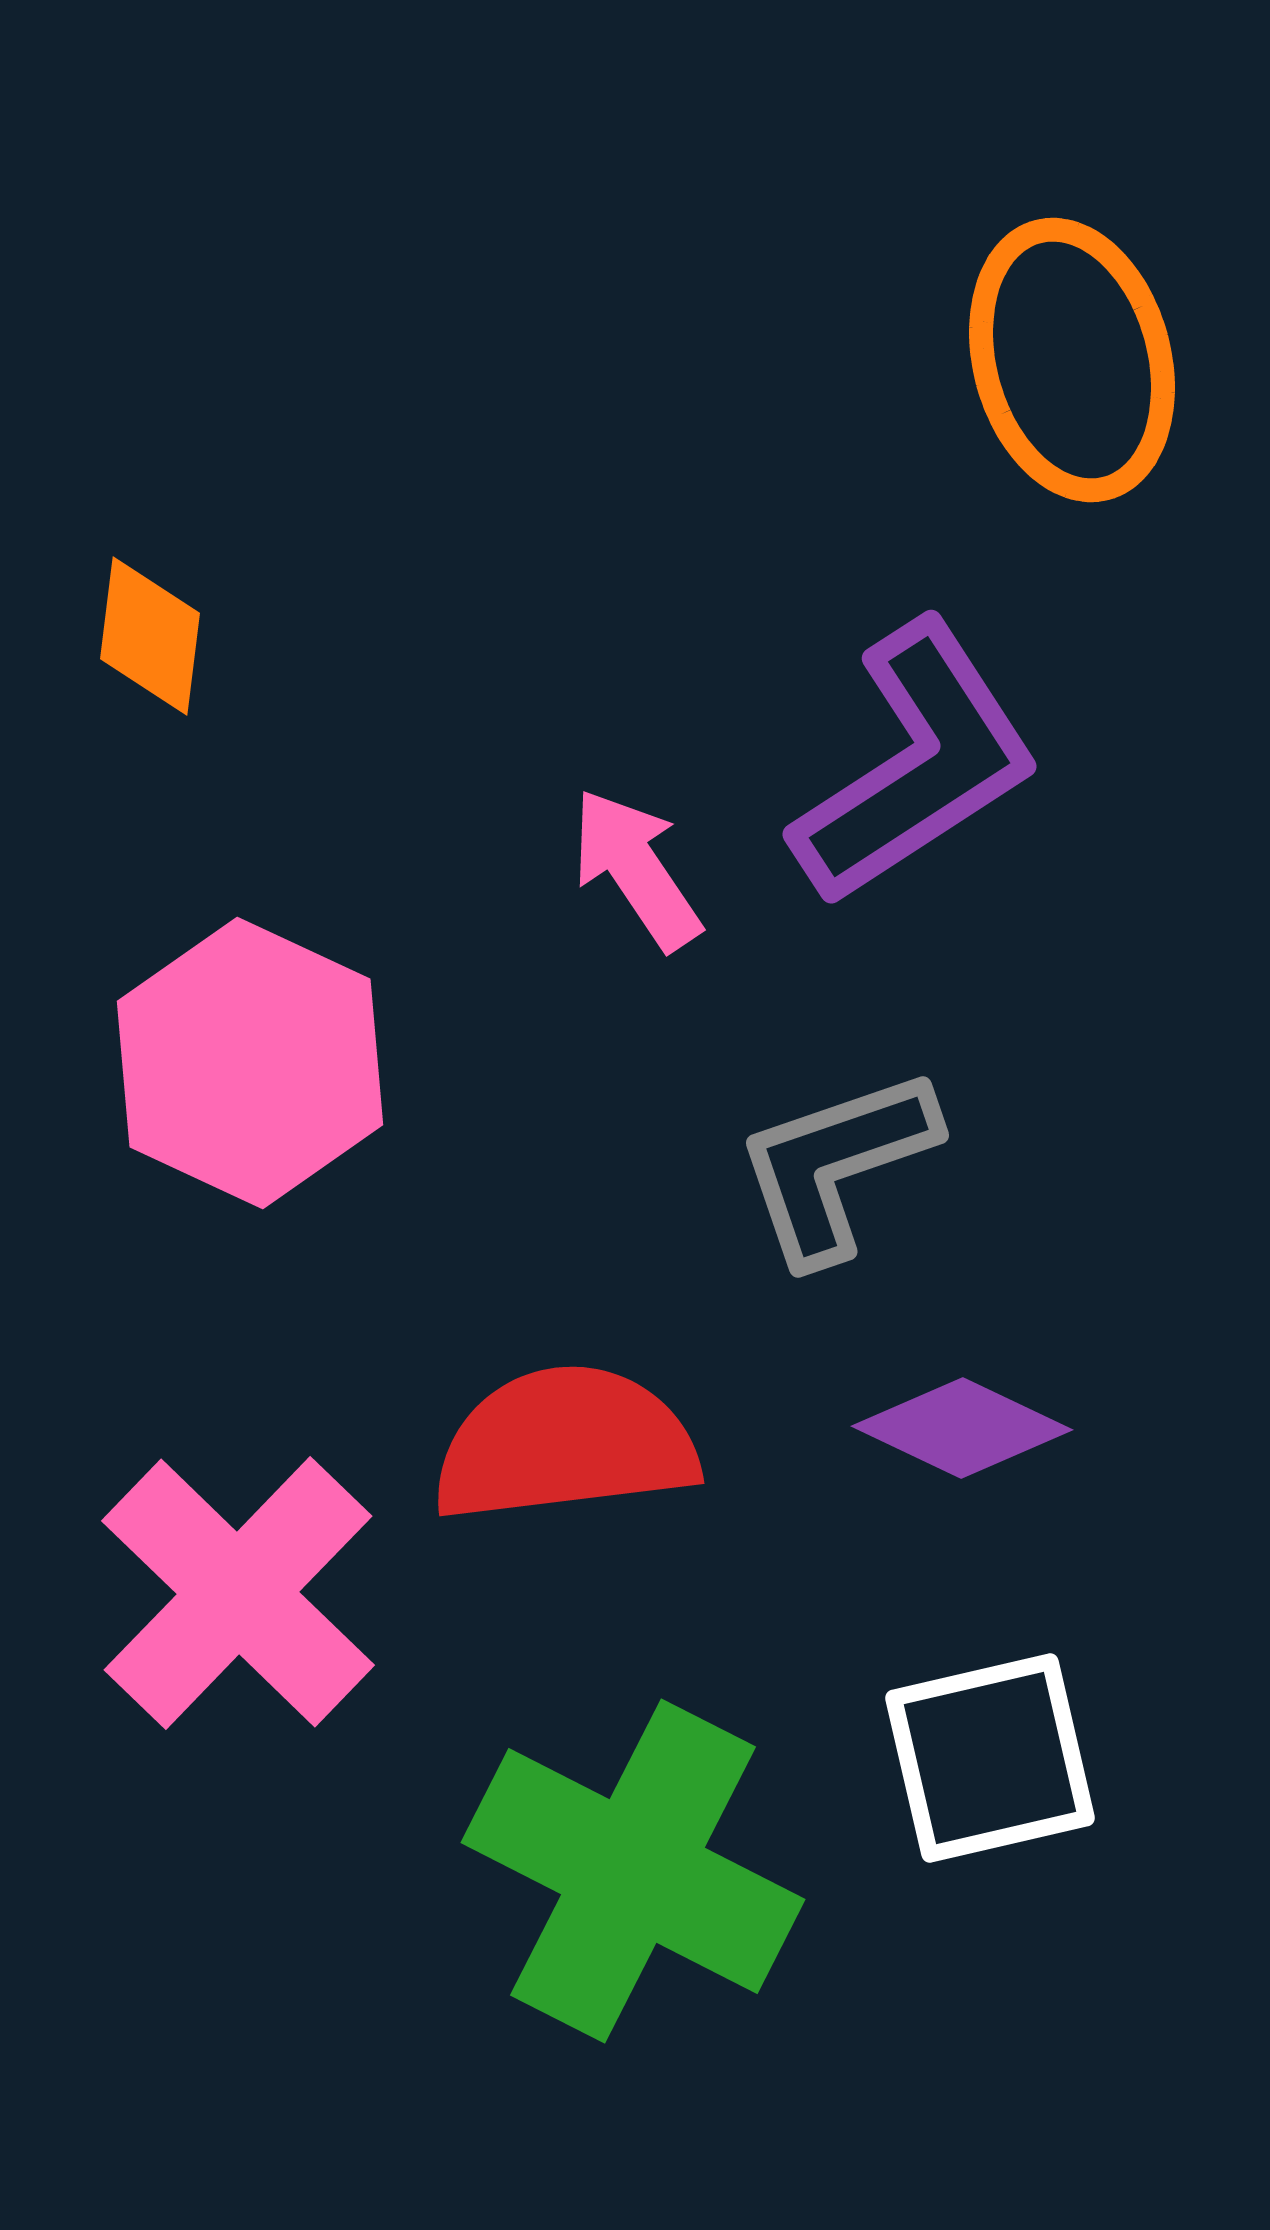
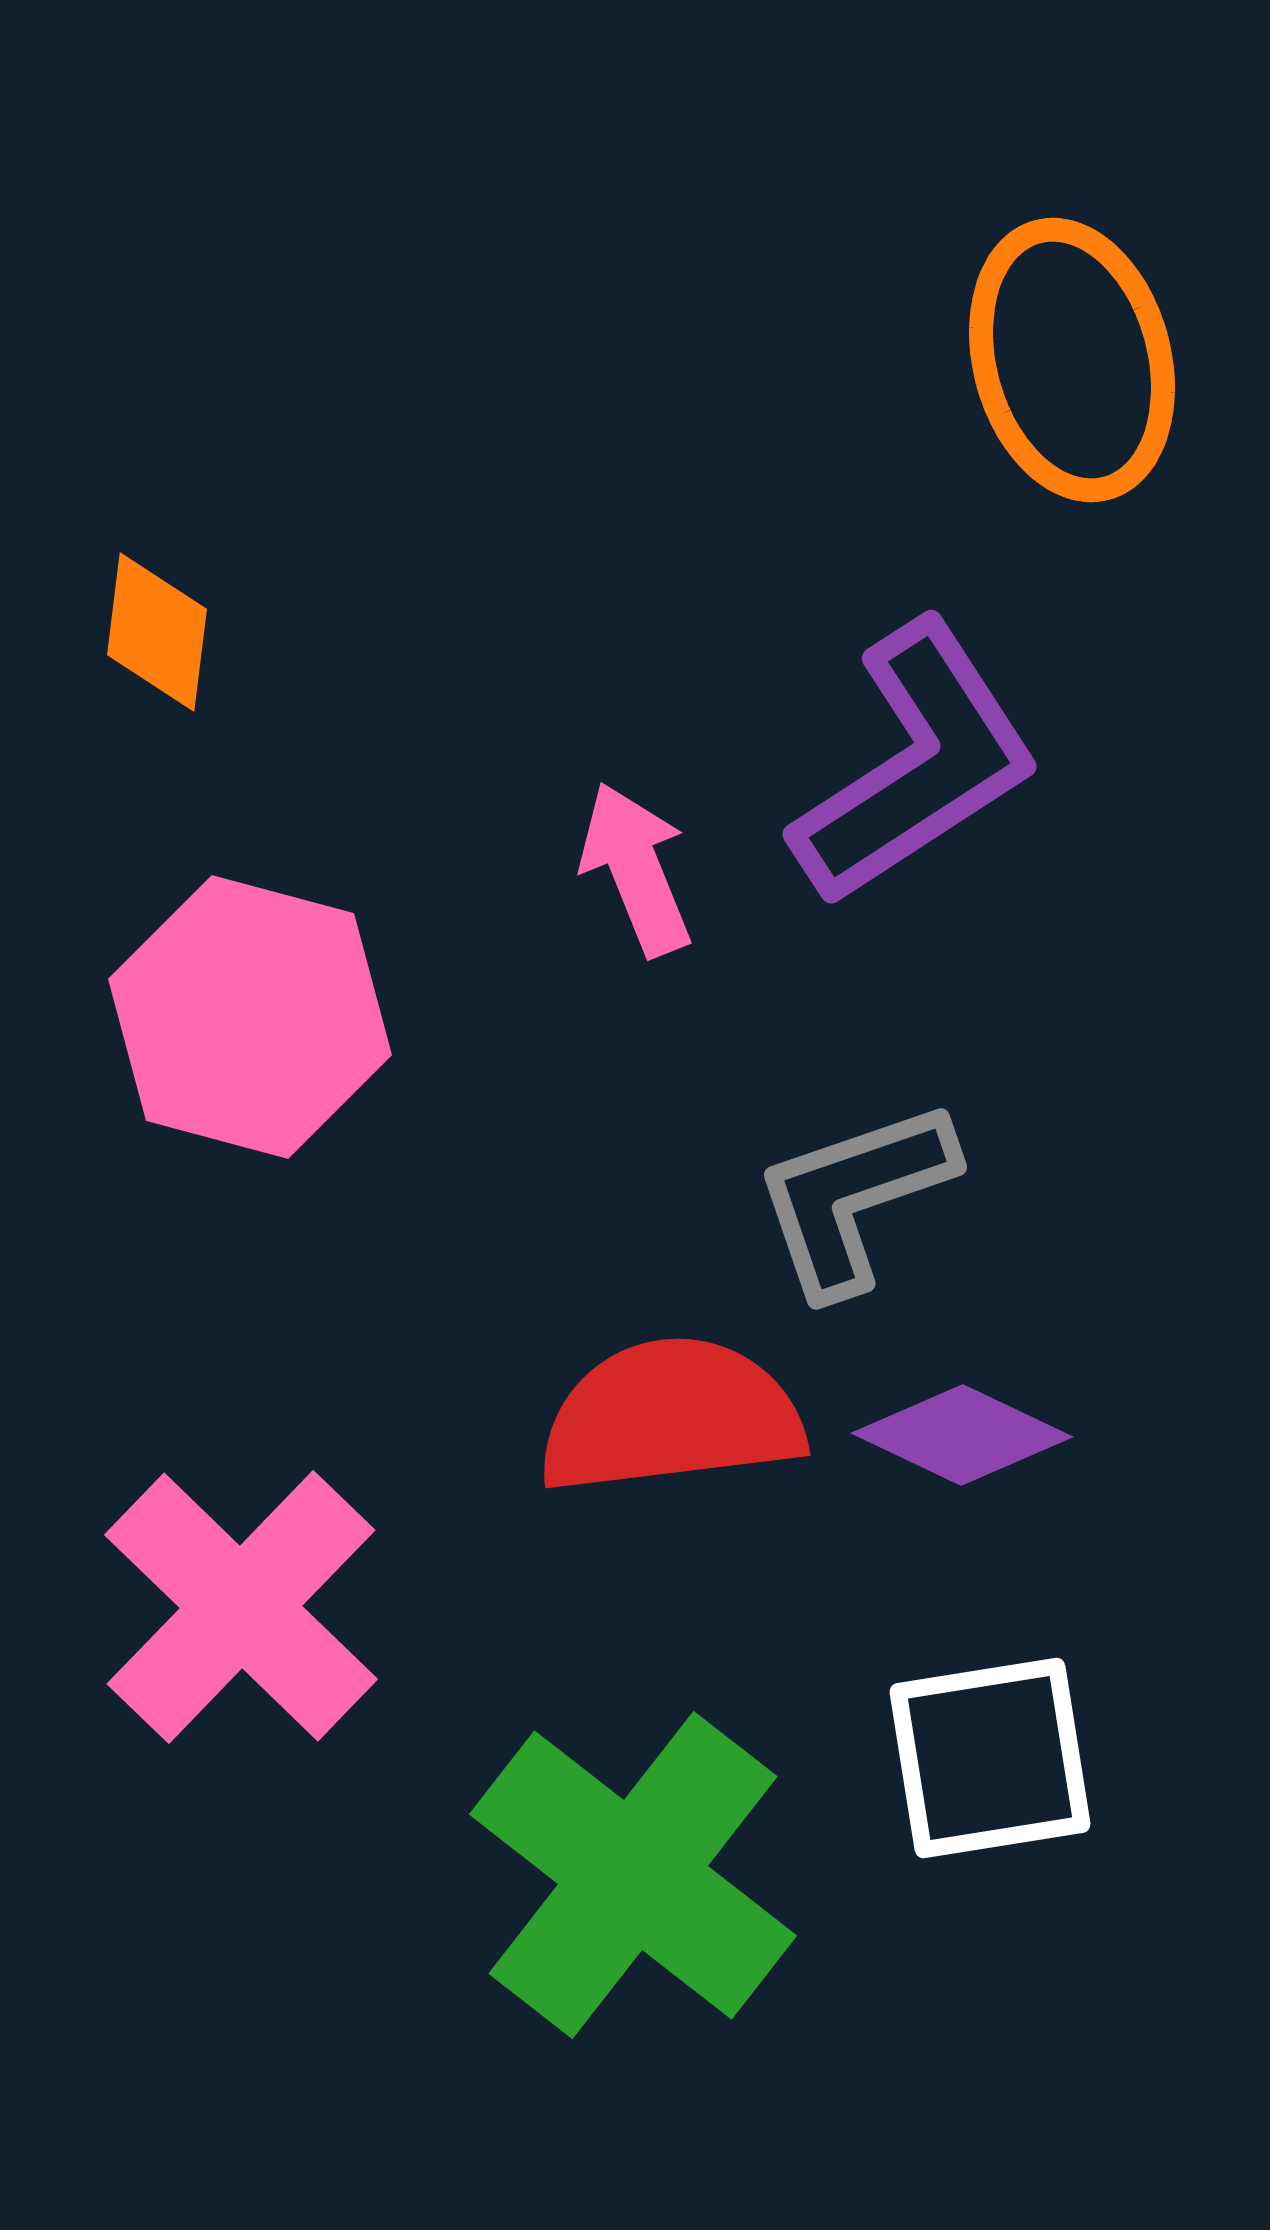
orange diamond: moved 7 px right, 4 px up
pink arrow: rotated 12 degrees clockwise
pink hexagon: moved 46 px up; rotated 10 degrees counterclockwise
gray L-shape: moved 18 px right, 32 px down
purple diamond: moved 7 px down
red semicircle: moved 106 px right, 28 px up
pink cross: moved 3 px right, 14 px down
white square: rotated 4 degrees clockwise
green cross: moved 4 px down; rotated 11 degrees clockwise
